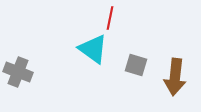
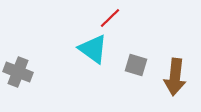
red line: rotated 35 degrees clockwise
